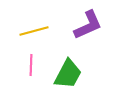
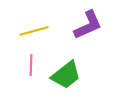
green trapezoid: moved 2 px left, 1 px down; rotated 24 degrees clockwise
